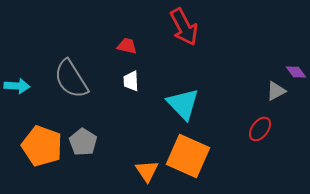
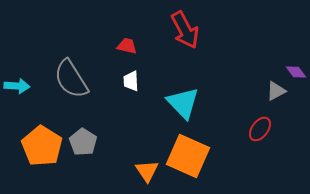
red arrow: moved 1 px right, 3 px down
cyan triangle: moved 1 px up
orange pentagon: rotated 12 degrees clockwise
